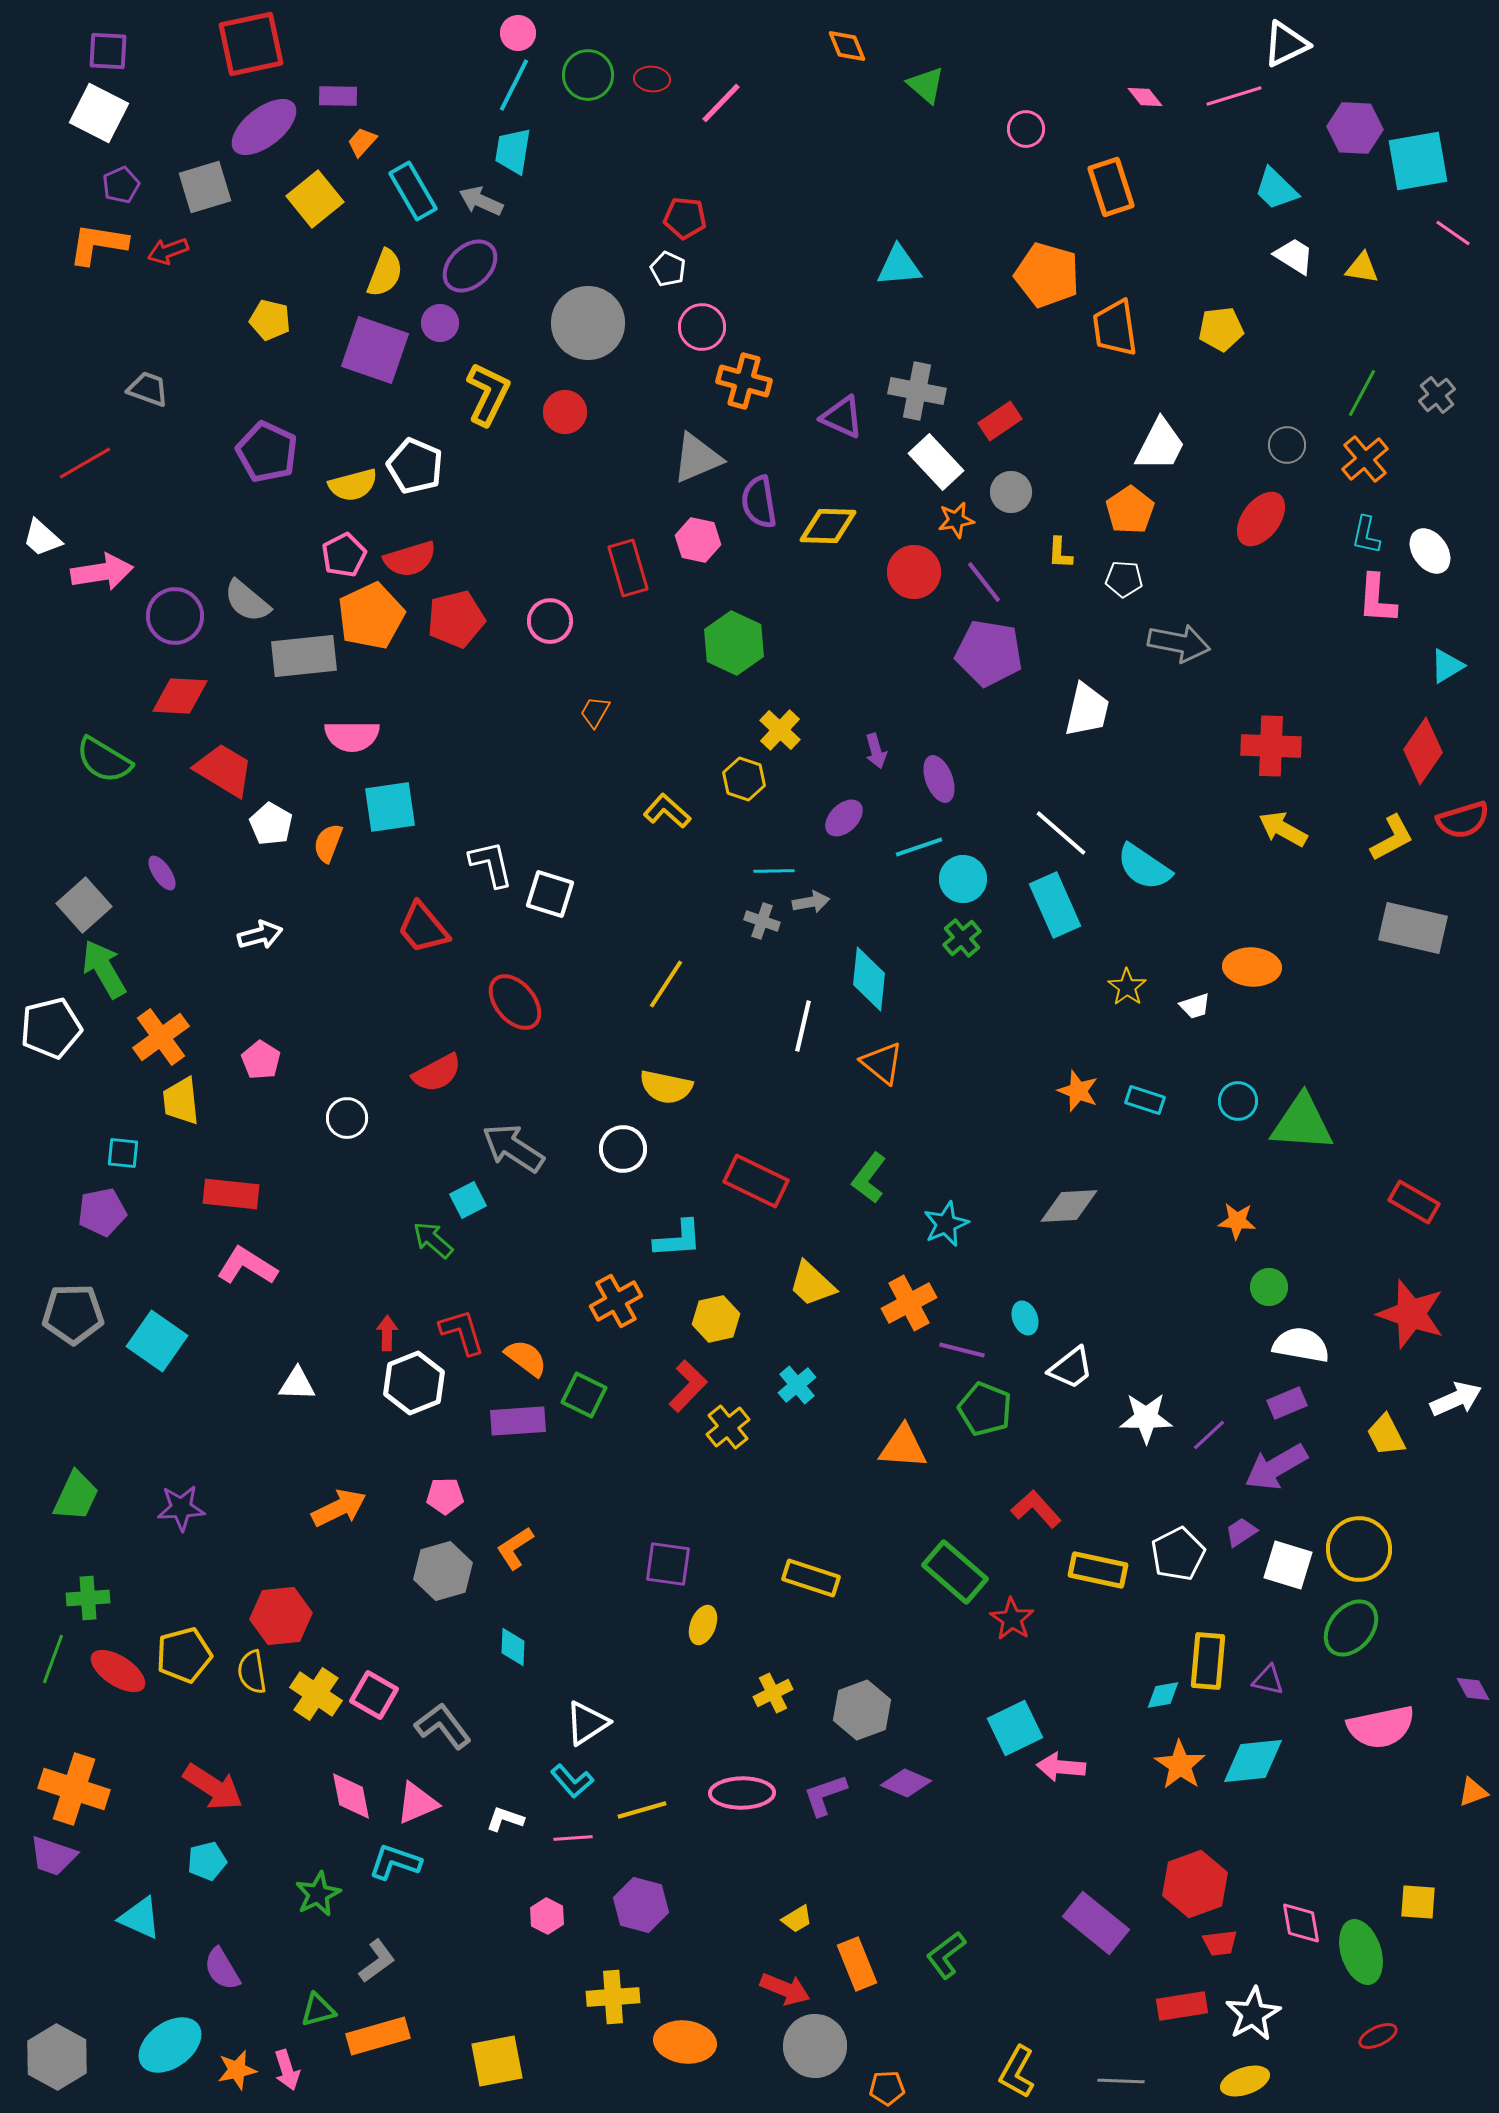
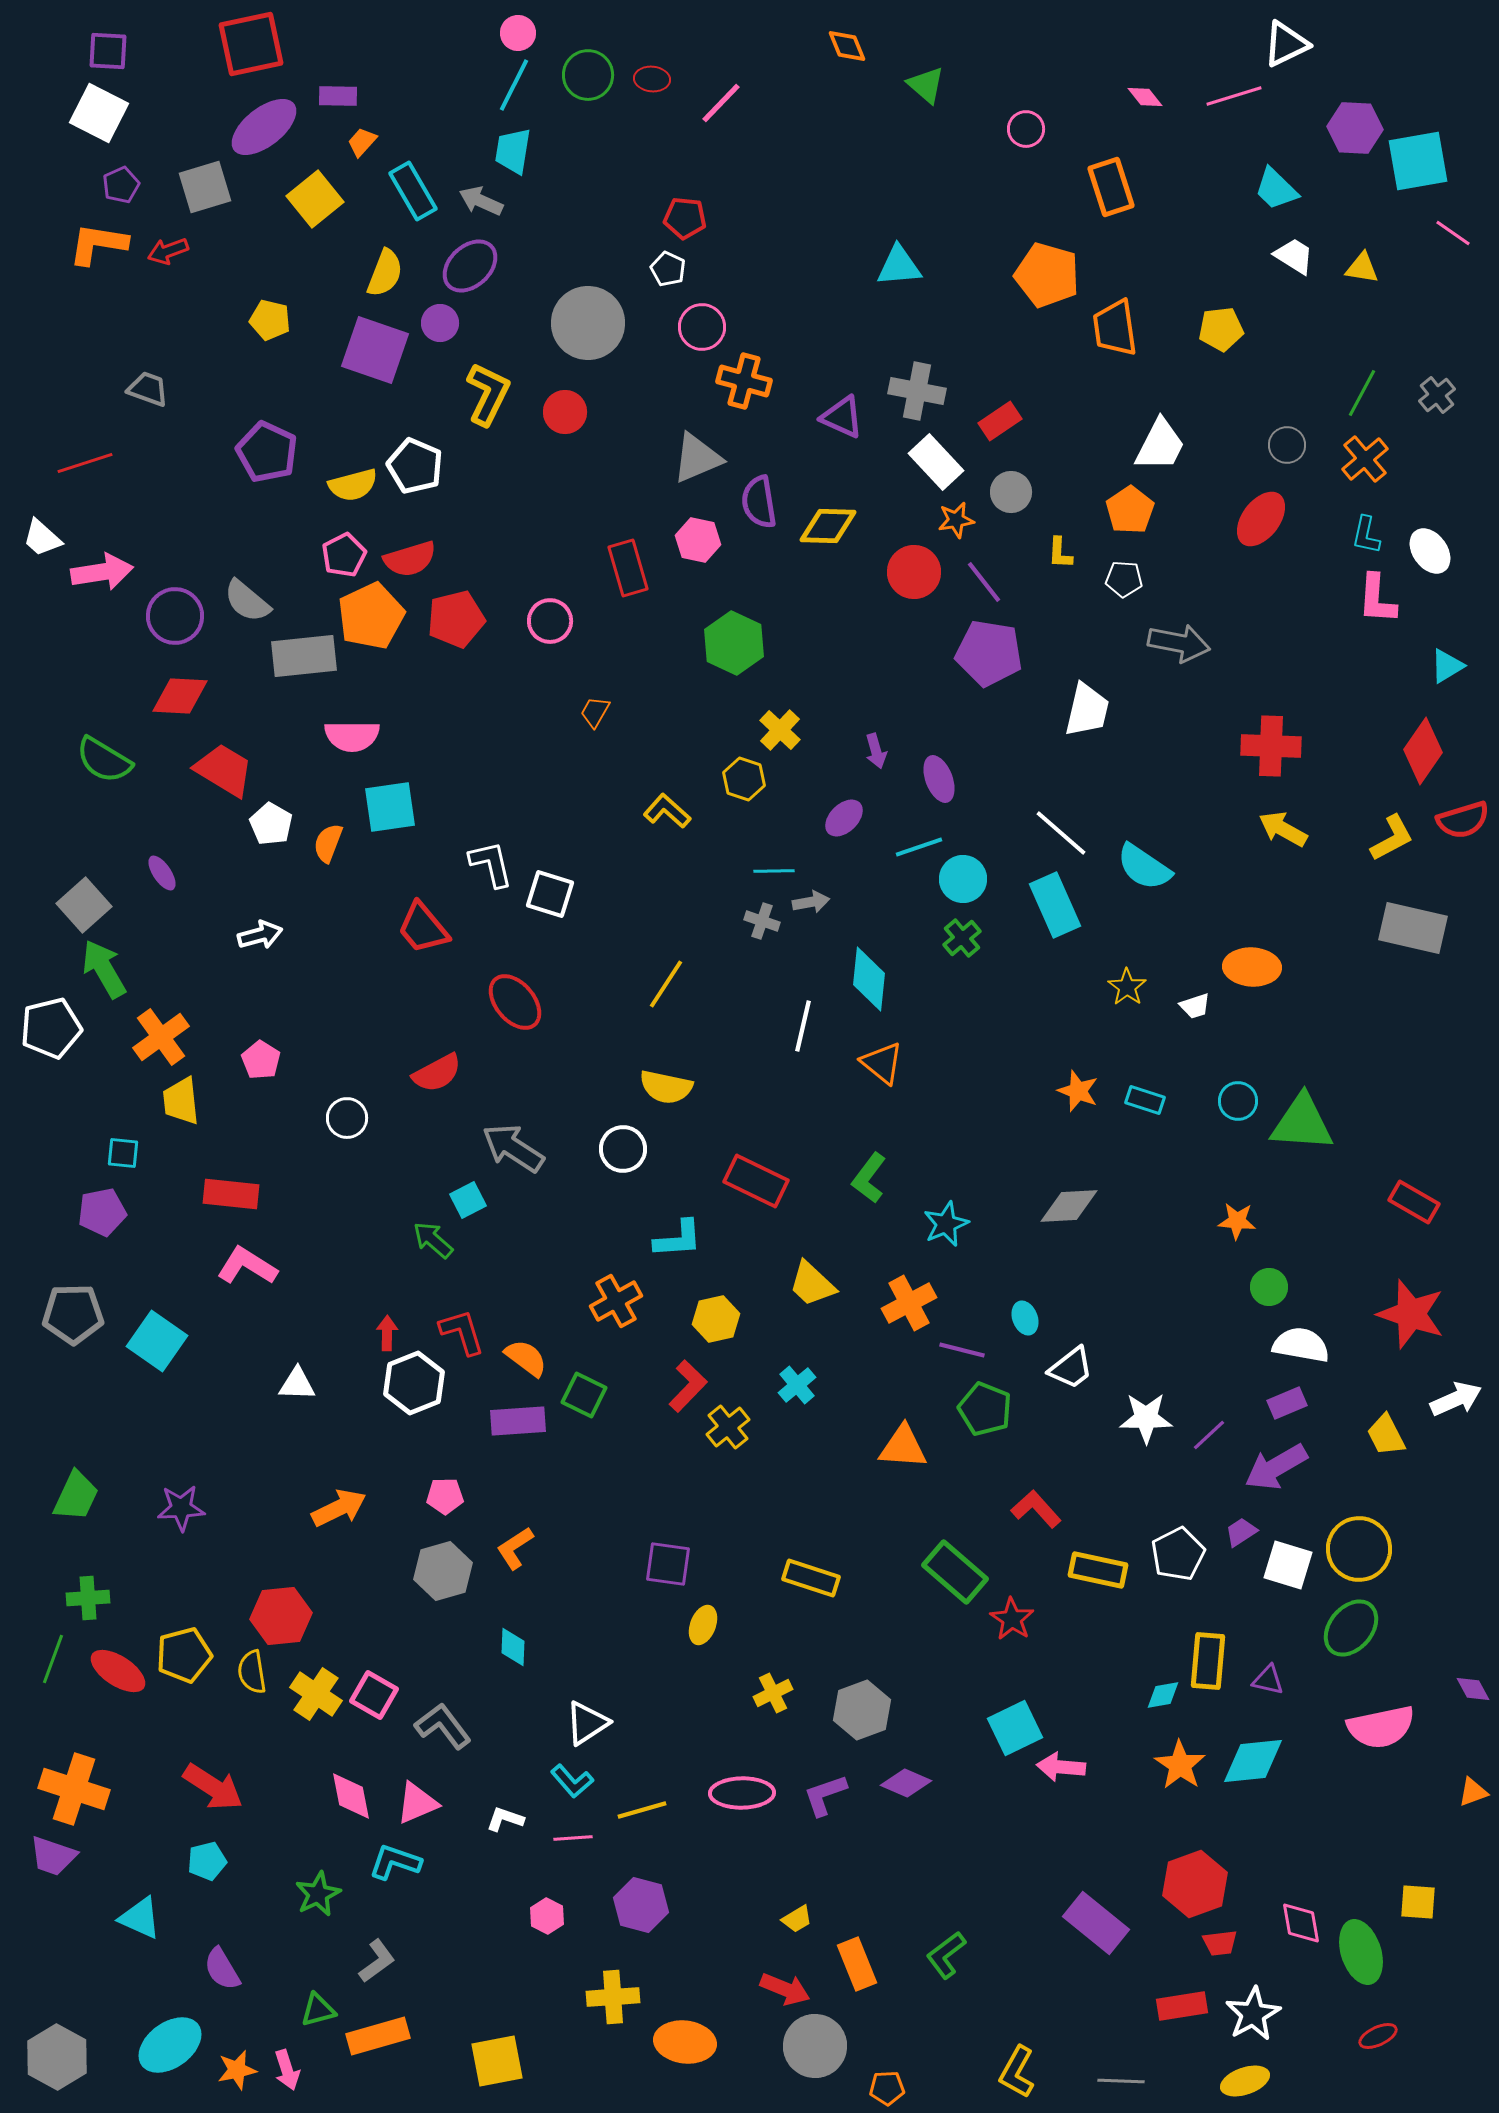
red line at (85, 463): rotated 12 degrees clockwise
